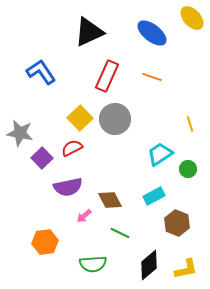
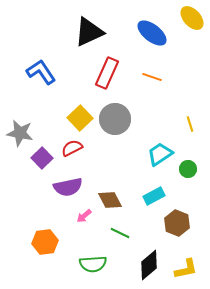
red rectangle: moved 3 px up
